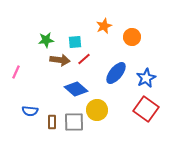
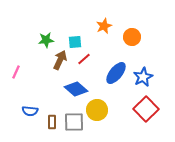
brown arrow: rotated 72 degrees counterclockwise
blue star: moved 3 px left, 1 px up
red square: rotated 10 degrees clockwise
